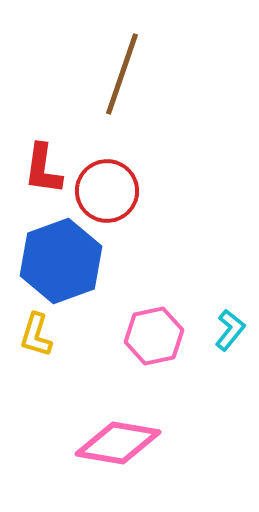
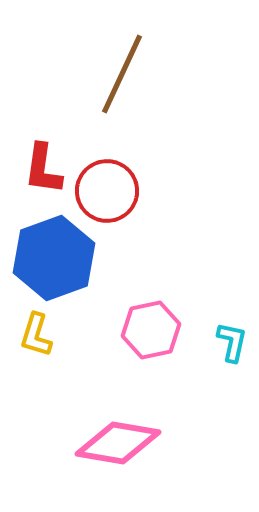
brown line: rotated 6 degrees clockwise
blue hexagon: moved 7 px left, 3 px up
cyan L-shape: moved 2 px right, 12 px down; rotated 27 degrees counterclockwise
pink hexagon: moved 3 px left, 6 px up
